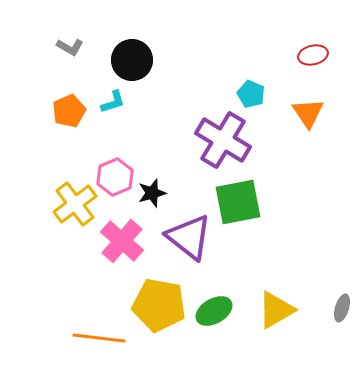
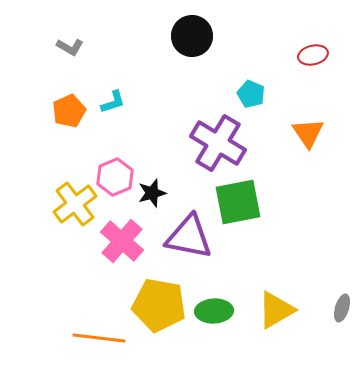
black circle: moved 60 px right, 24 px up
orange triangle: moved 20 px down
purple cross: moved 5 px left, 3 px down
purple triangle: rotated 27 degrees counterclockwise
green ellipse: rotated 27 degrees clockwise
